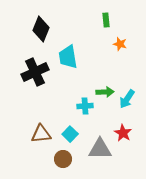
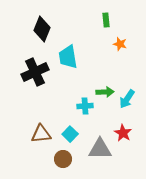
black diamond: moved 1 px right
